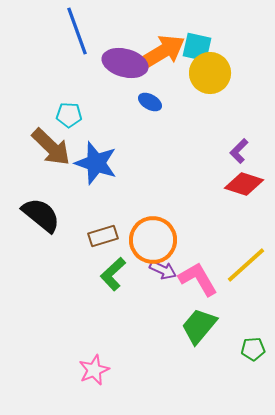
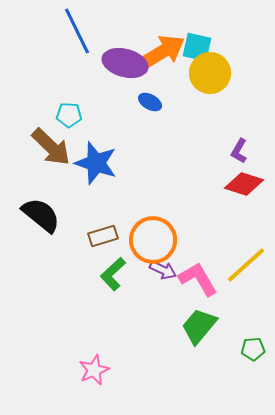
blue line: rotated 6 degrees counterclockwise
purple L-shape: rotated 15 degrees counterclockwise
